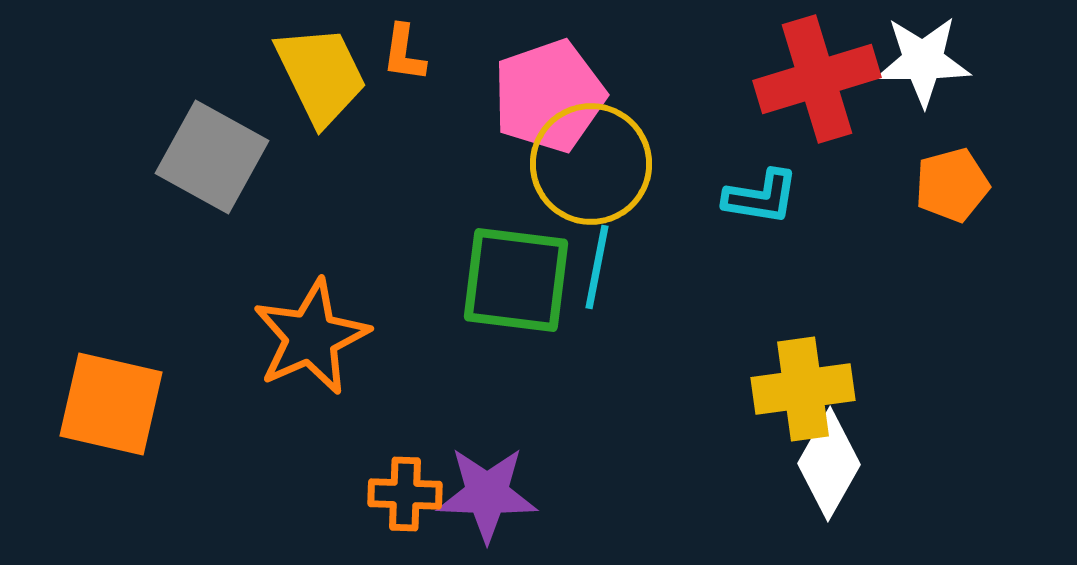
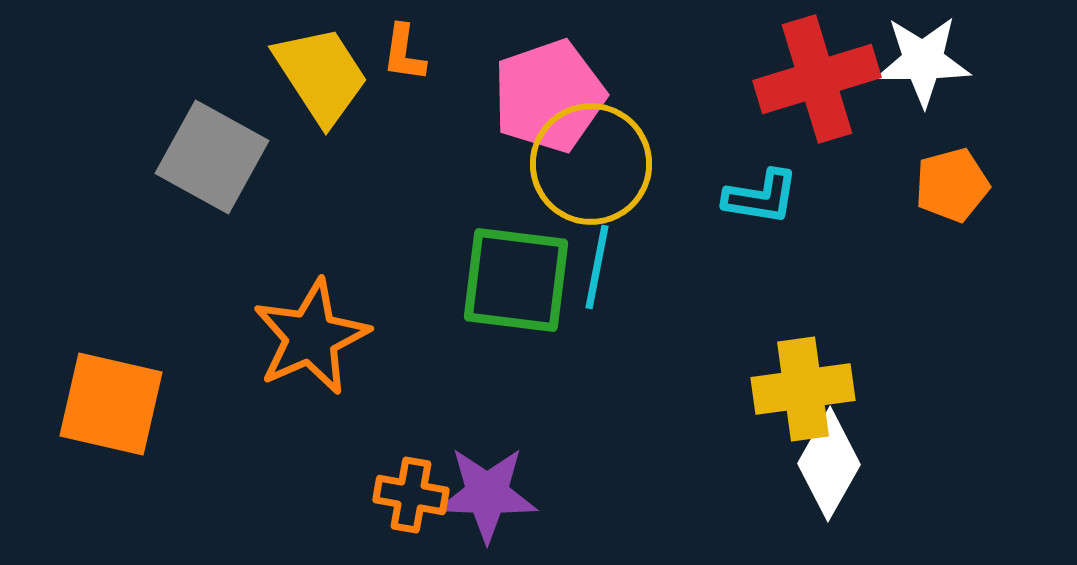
yellow trapezoid: rotated 7 degrees counterclockwise
orange cross: moved 6 px right, 1 px down; rotated 8 degrees clockwise
